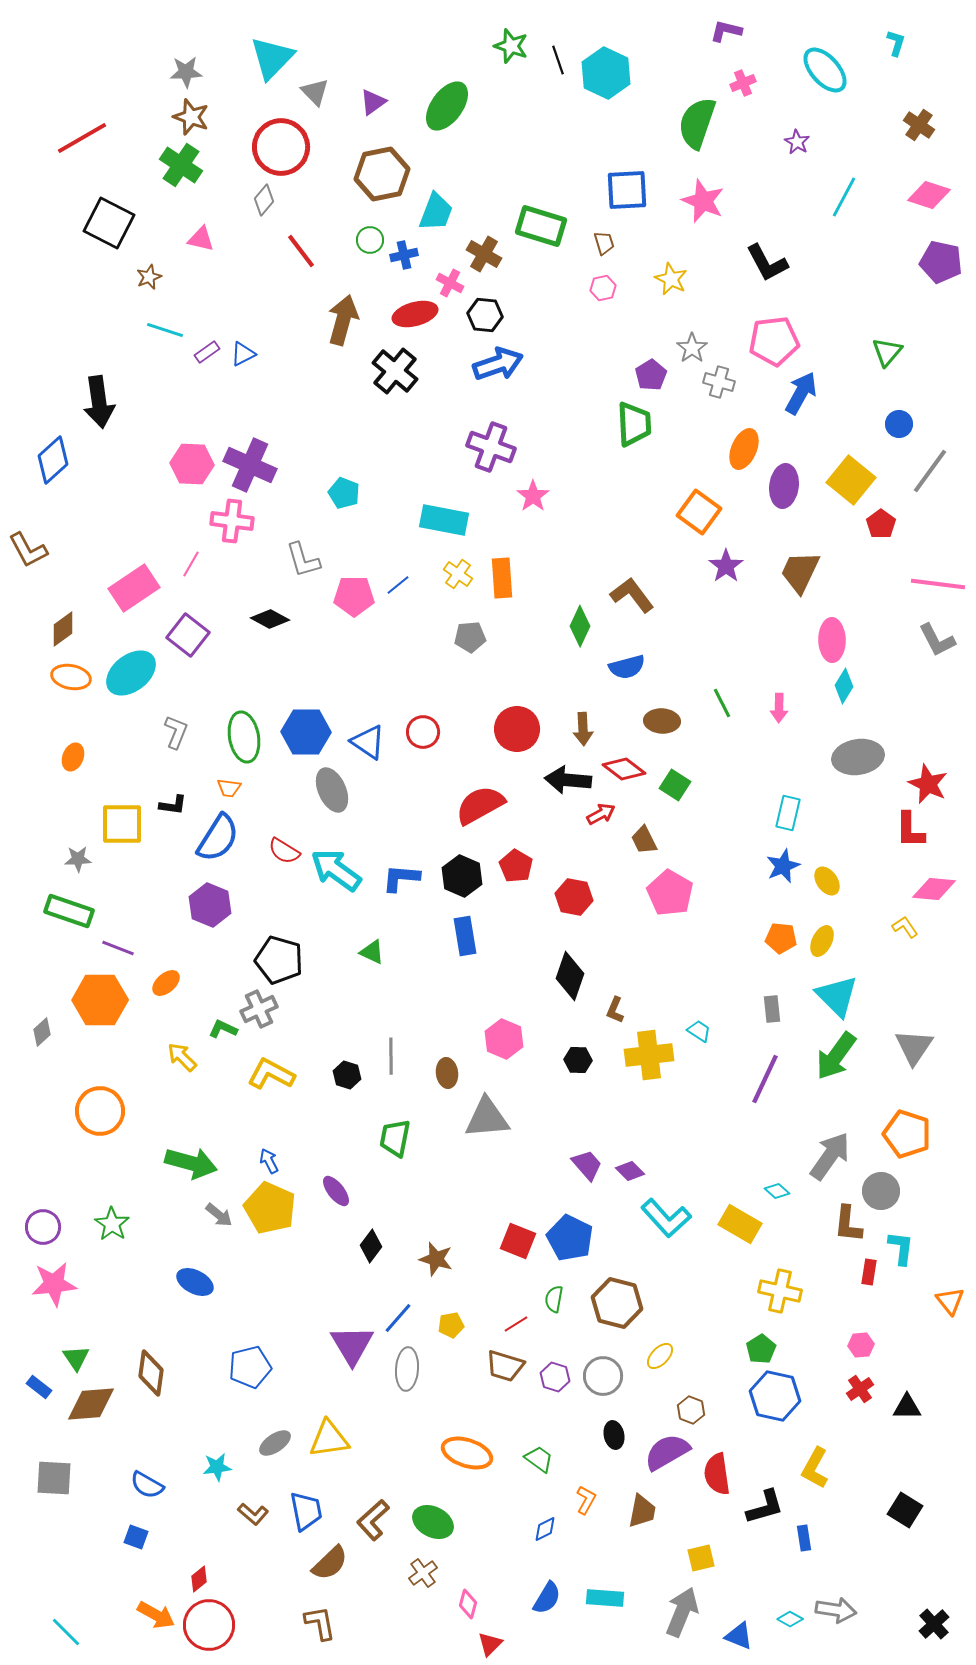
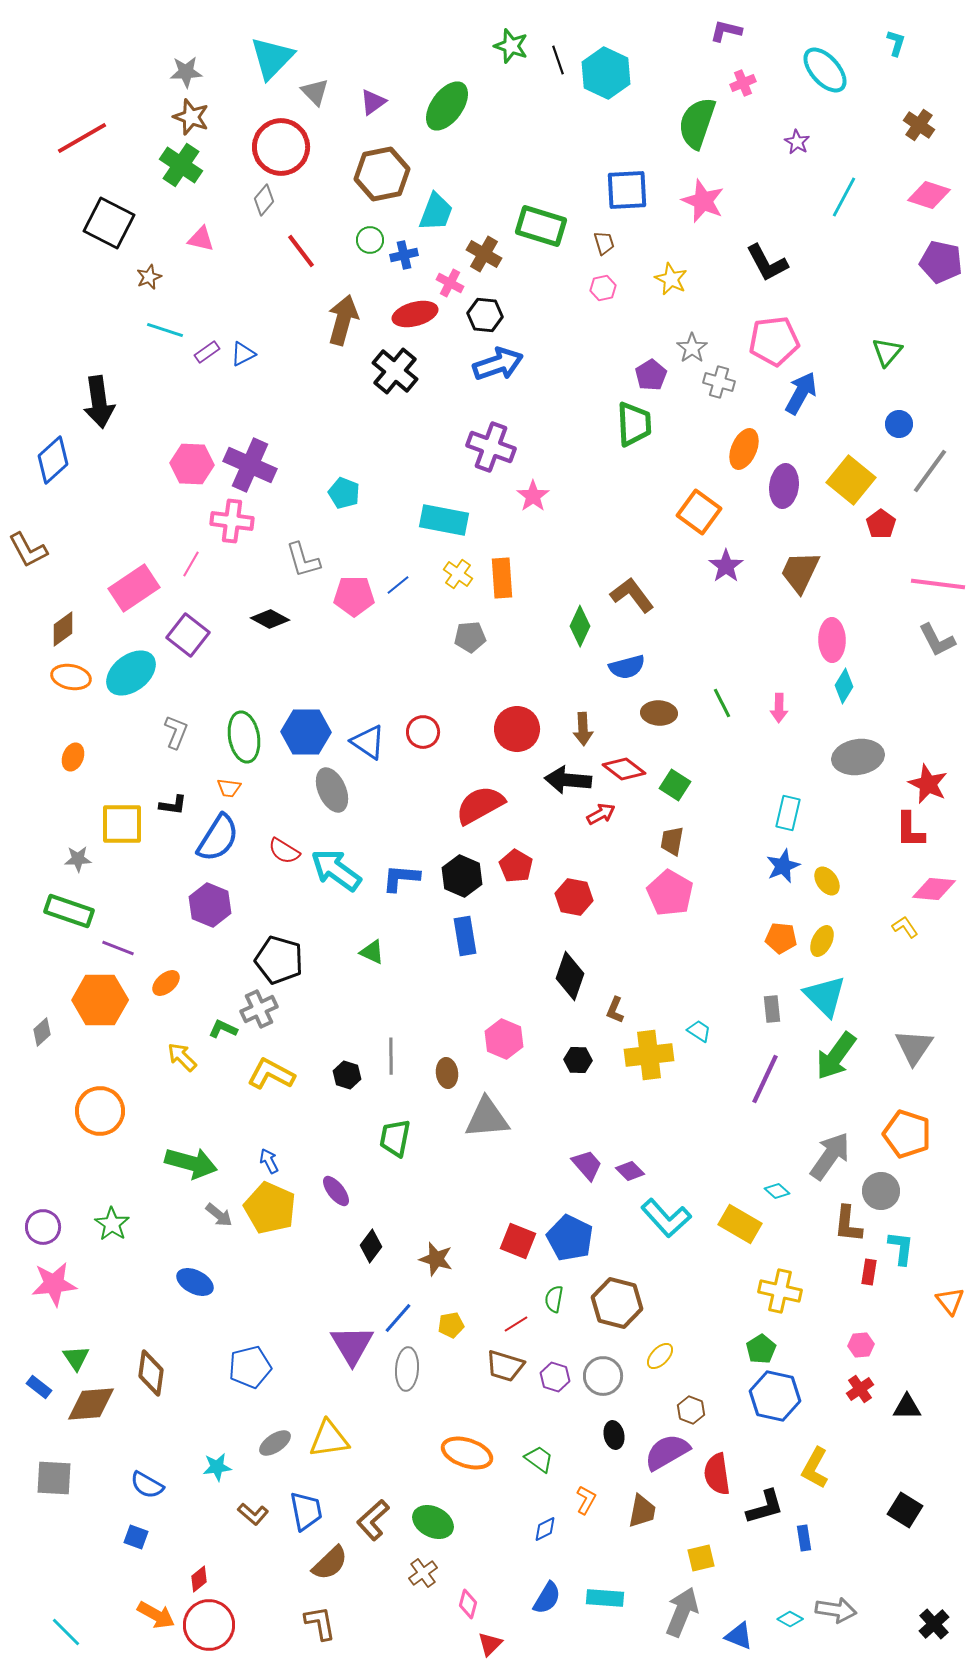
brown ellipse at (662, 721): moved 3 px left, 8 px up
brown trapezoid at (644, 840): moved 28 px right, 1 px down; rotated 36 degrees clockwise
cyan triangle at (837, 996): moved 12 px left
